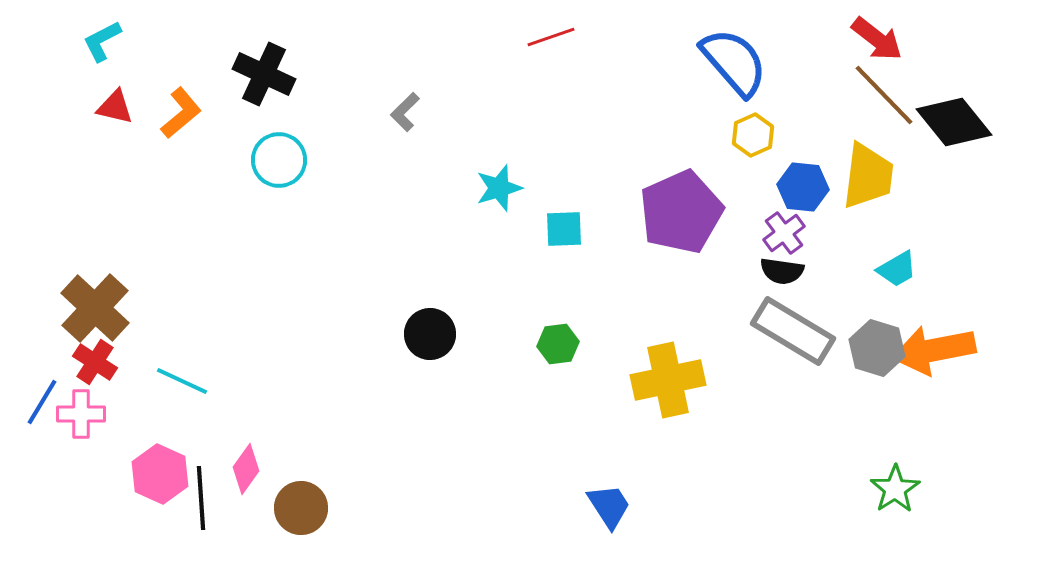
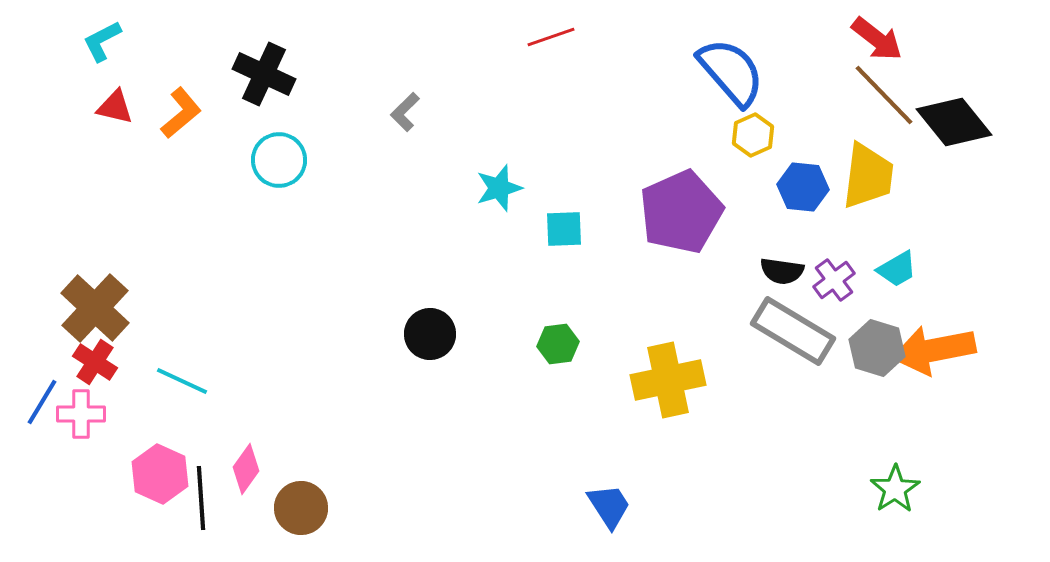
blue semicircle: moved 3 px left, 10 px down
purple cross: moved 50 px right, 47 px down
